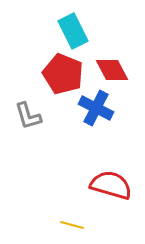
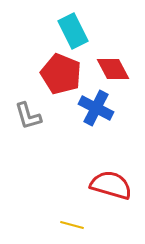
red diamond: moved 1 px right, 1 px up
red pentagon: moved 2 px left
